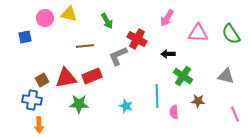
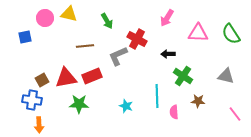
pink line: rotated 14 degrees counterclockwise
